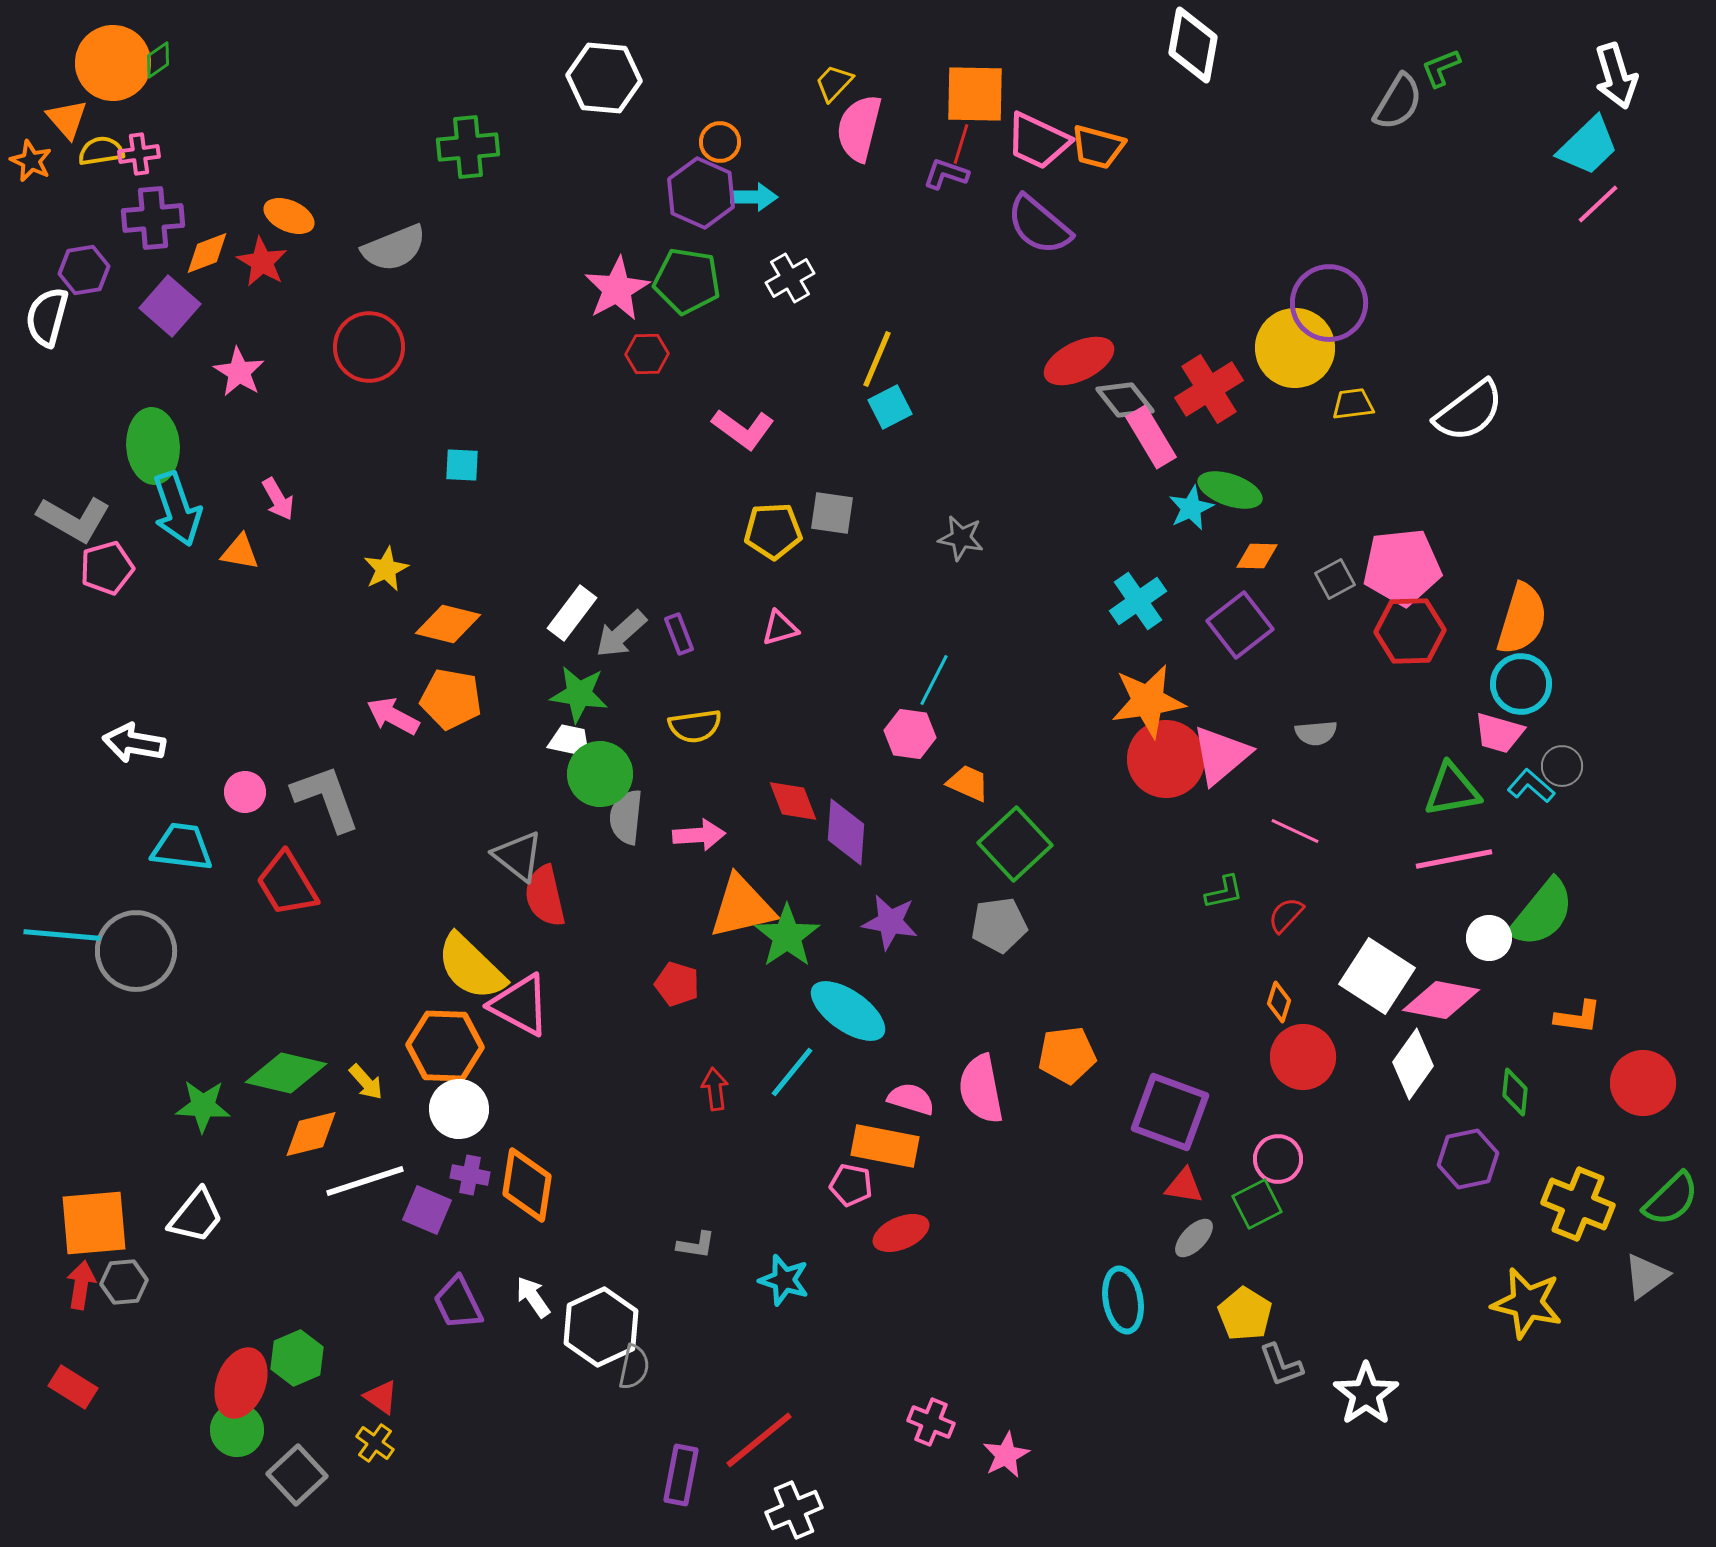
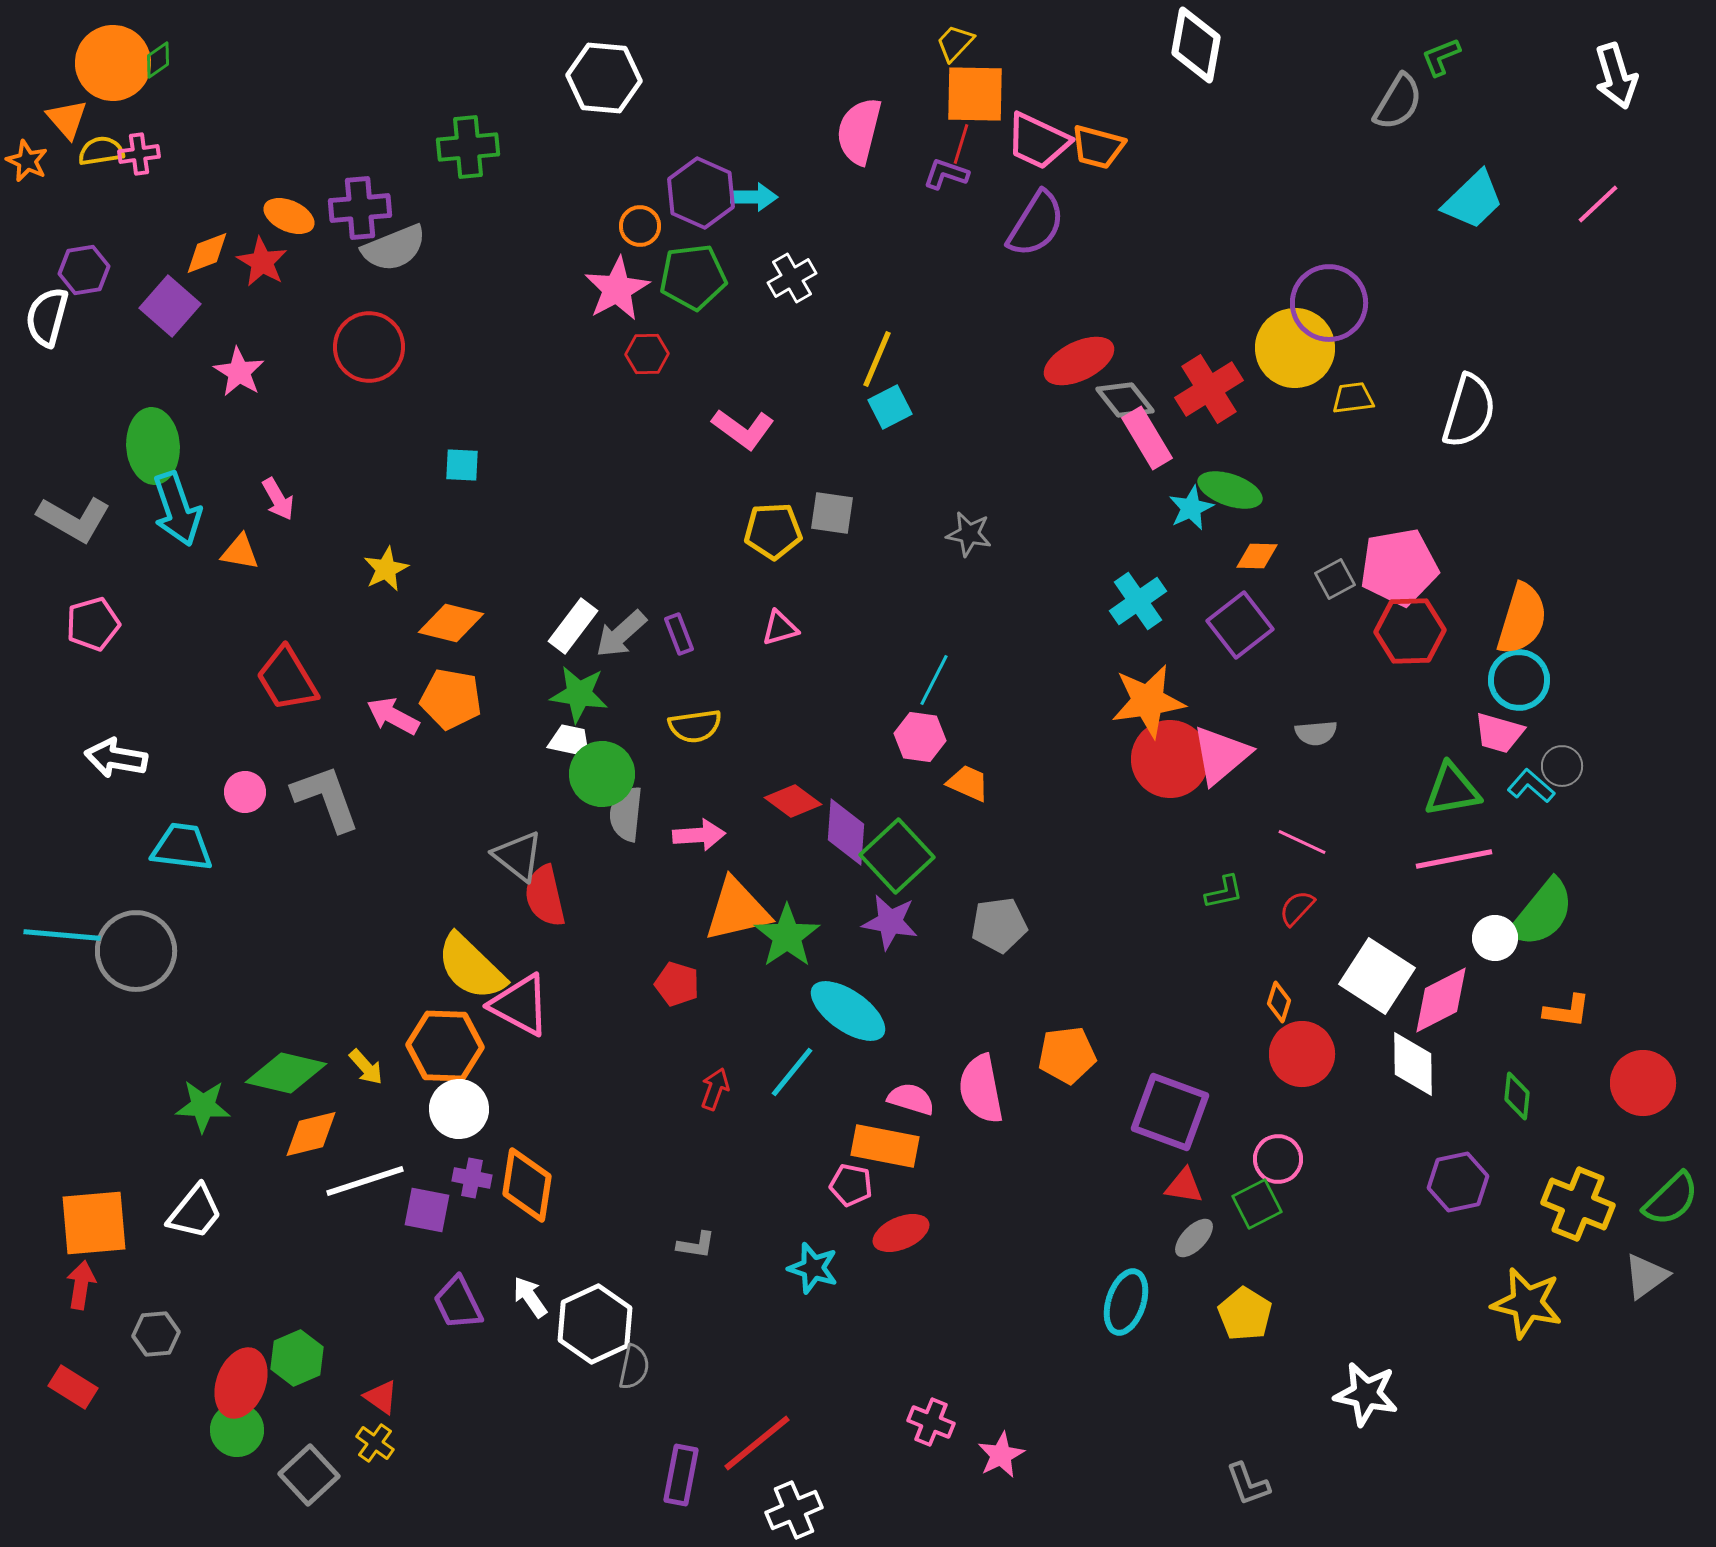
white diamond at (1193, 45): moved 3 px right
green L-shape at (1441, 68): moved 11 px up
yellow trapezoid at (834, 83): moved 121 px right, 40 px up
pink semicircle at (859, 128): moved 3 px down
orange circle at (720, 142): moved 80 px left, 84 px down
cyan trapezoid at (1588, 146): moved 115 px left, 54 px down
orange star at (31, 161): moved 4 px left
purple cross at (153, 218): moved 207 px right, 10 px up
purple semicircle at (1039, 225): moved 3 px left, 1 px up; rotated 98 degrees counterclockwise
white cross at (790, 278): moved 2 px right
green pentagon at (687, 281): moved 6 px right, 4 px up; rotated 16 degrees counterclockwise
yellow trapezoid at (1353, 404): moved 6 px up
white semicircle at (1469, 411): rotated 36 degrees counterclockwise
pink rectangle at (1151, 437): moved 4 px left, 1 px down
gray star at (961, 538): moved 8 px right, 4 px up
pink pentagon at (1402, 567): moved 3 px left; rotated 4 degrees counterclockwise
pink pentagon at (107, 568): moved 14 px left, 56 px down
white rectangle at (572, 613): moved 1 px right, 13 px down
orange diamond at (448, 624): moved 3 px right, 1 px up
cyan circle at (1521, 684): moved 2 px left, 4 px up
pink hexagon at (910, 734): moved 10 px right, 3 px down
white arrow at (134, 743): moved 18 px left, 15 px down
red circle at (1166, 759): moved 4 px right
green circle at (600, 774): moved 2 px right
red diamond at (793, 801): rotated 32 degrees counterclockwise
gray semicircle at (626, 817): moved 3 px up
pink line at (1295, 831): moved 7 px right, 11 px down
green square at (1015, 844): moved 118 px left, 12 px down
red trapezoid at (287, 884): moved 205 px up
orange triangle at (742, 907): moved 5 px left, 3 px down
red semicircle at (1286, 915): moved 11 px right, 7 px up
white circle at (1489, 938): moved 6 px right
pink diamond at (1441, 1000): rotated 38 degrees counterclockwise
orange L-shape at (1578, 1017): moved 11 px left, 6 px up
red circle at (1303, 1057): moved 1 px left, 3 px up
white diamond at (1413, 1064): rotated 36 degrees counterclockwise
yellow arrow at (366, 1082): moved 15 px up
red arrow at (715, 1089): rotated 27 degrees clockwise
green diamond at (1515, 1092): moved 2 px right, 4 px down
purple hexagon at (1468, 1159): moved 10 px left, 23 px down
purple cross at (470, 1175): moved 2 px right, 3 px down
purple square at (427, 1210): rotated 12 degrees counterclockwise
white trapezoid at (196, 1216): moved 1 px left, 4 px up
cyan star at (784, 1280): moved 29 px right, 12 px up
gray hexagon at (124, 1282): moved 32 px right, 52 px down
white arrow at (533, 1297): moved 3 px left
cyan ellipse at (1123, 1300): moved 3 px right, 2 px down; rotated 28 degrees clockwise
white hexagon at (601, 1327): moved 6 px left, 3 px up
gray L-shape at (1281, 1365): moved 33 px left, 119 px down
white star at (1366, 1394): rotated 26 degrees counterclockwise
red line at (759, 1440): moved 2 px left, 3 px down
pink star at (1006, 1455): moved 5 px left
gray square at (297, 1475): moved 12 px right
